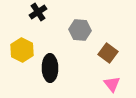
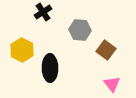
black cross: moved 5 px right
brown square: moved 2 px left, 3 px up
